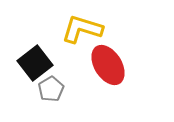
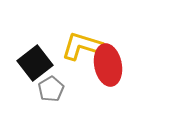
yellow L-shape: moved 17 px down
red ellipse: rotated 21 degrees clockwise
